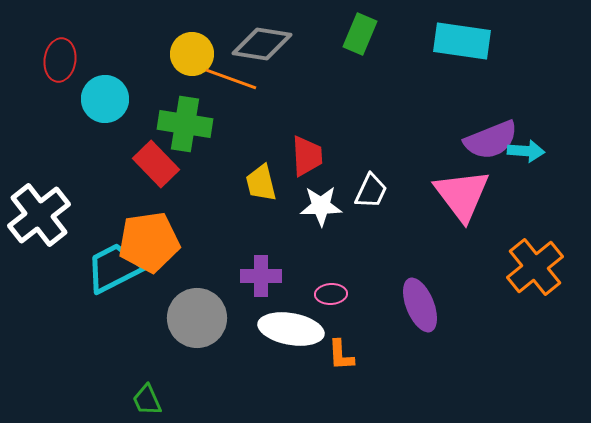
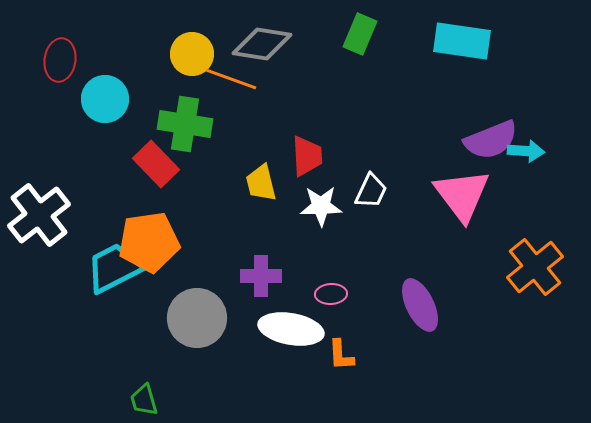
purple ellipse: rotated 4 degrees counterclockwise
green trapezoid: moved 3 px left; rotated 8 degrees clockwise
